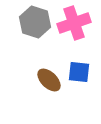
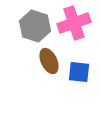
gray hexagon: moved 4 px down
brown ellipse: moved 19 px up; rotated 20 degrees clockwise
